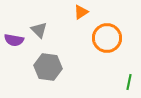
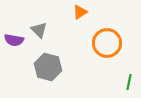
orange triangle: moved 1 px left
orange circle: moved 5 px down
gray hexagon: rotated 8 degrees clockwise
